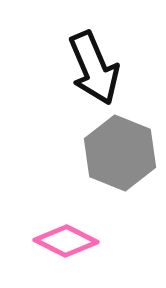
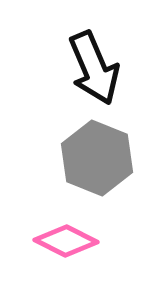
gray hexagon: moved 23 px left, 5 px down
